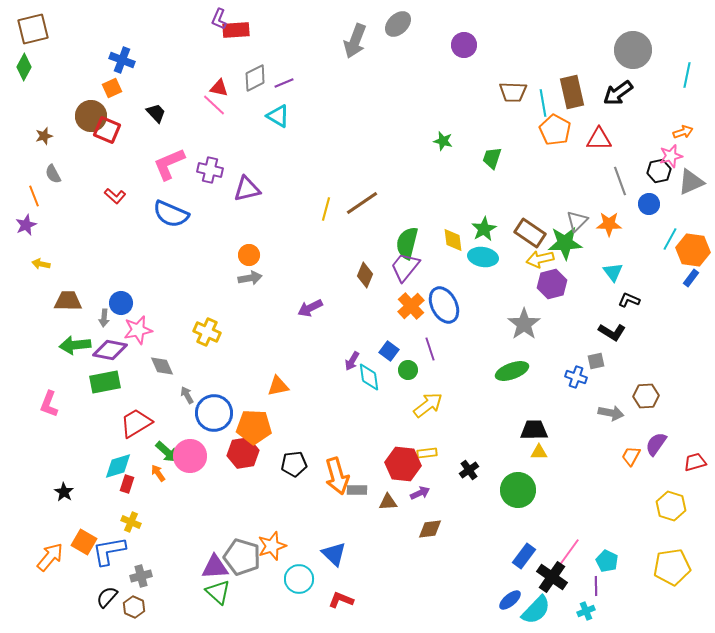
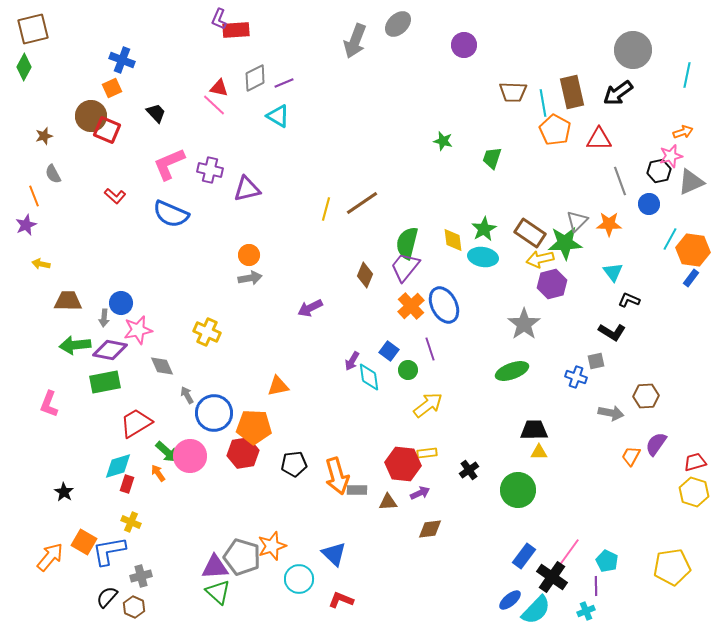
yellow hexagon at (671, 506): moved 23 px right, 14 px up
